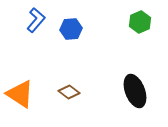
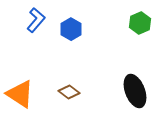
green hexagon: moved 1 px down
blue hexagon: rotated 25 degrees counterclockwise
